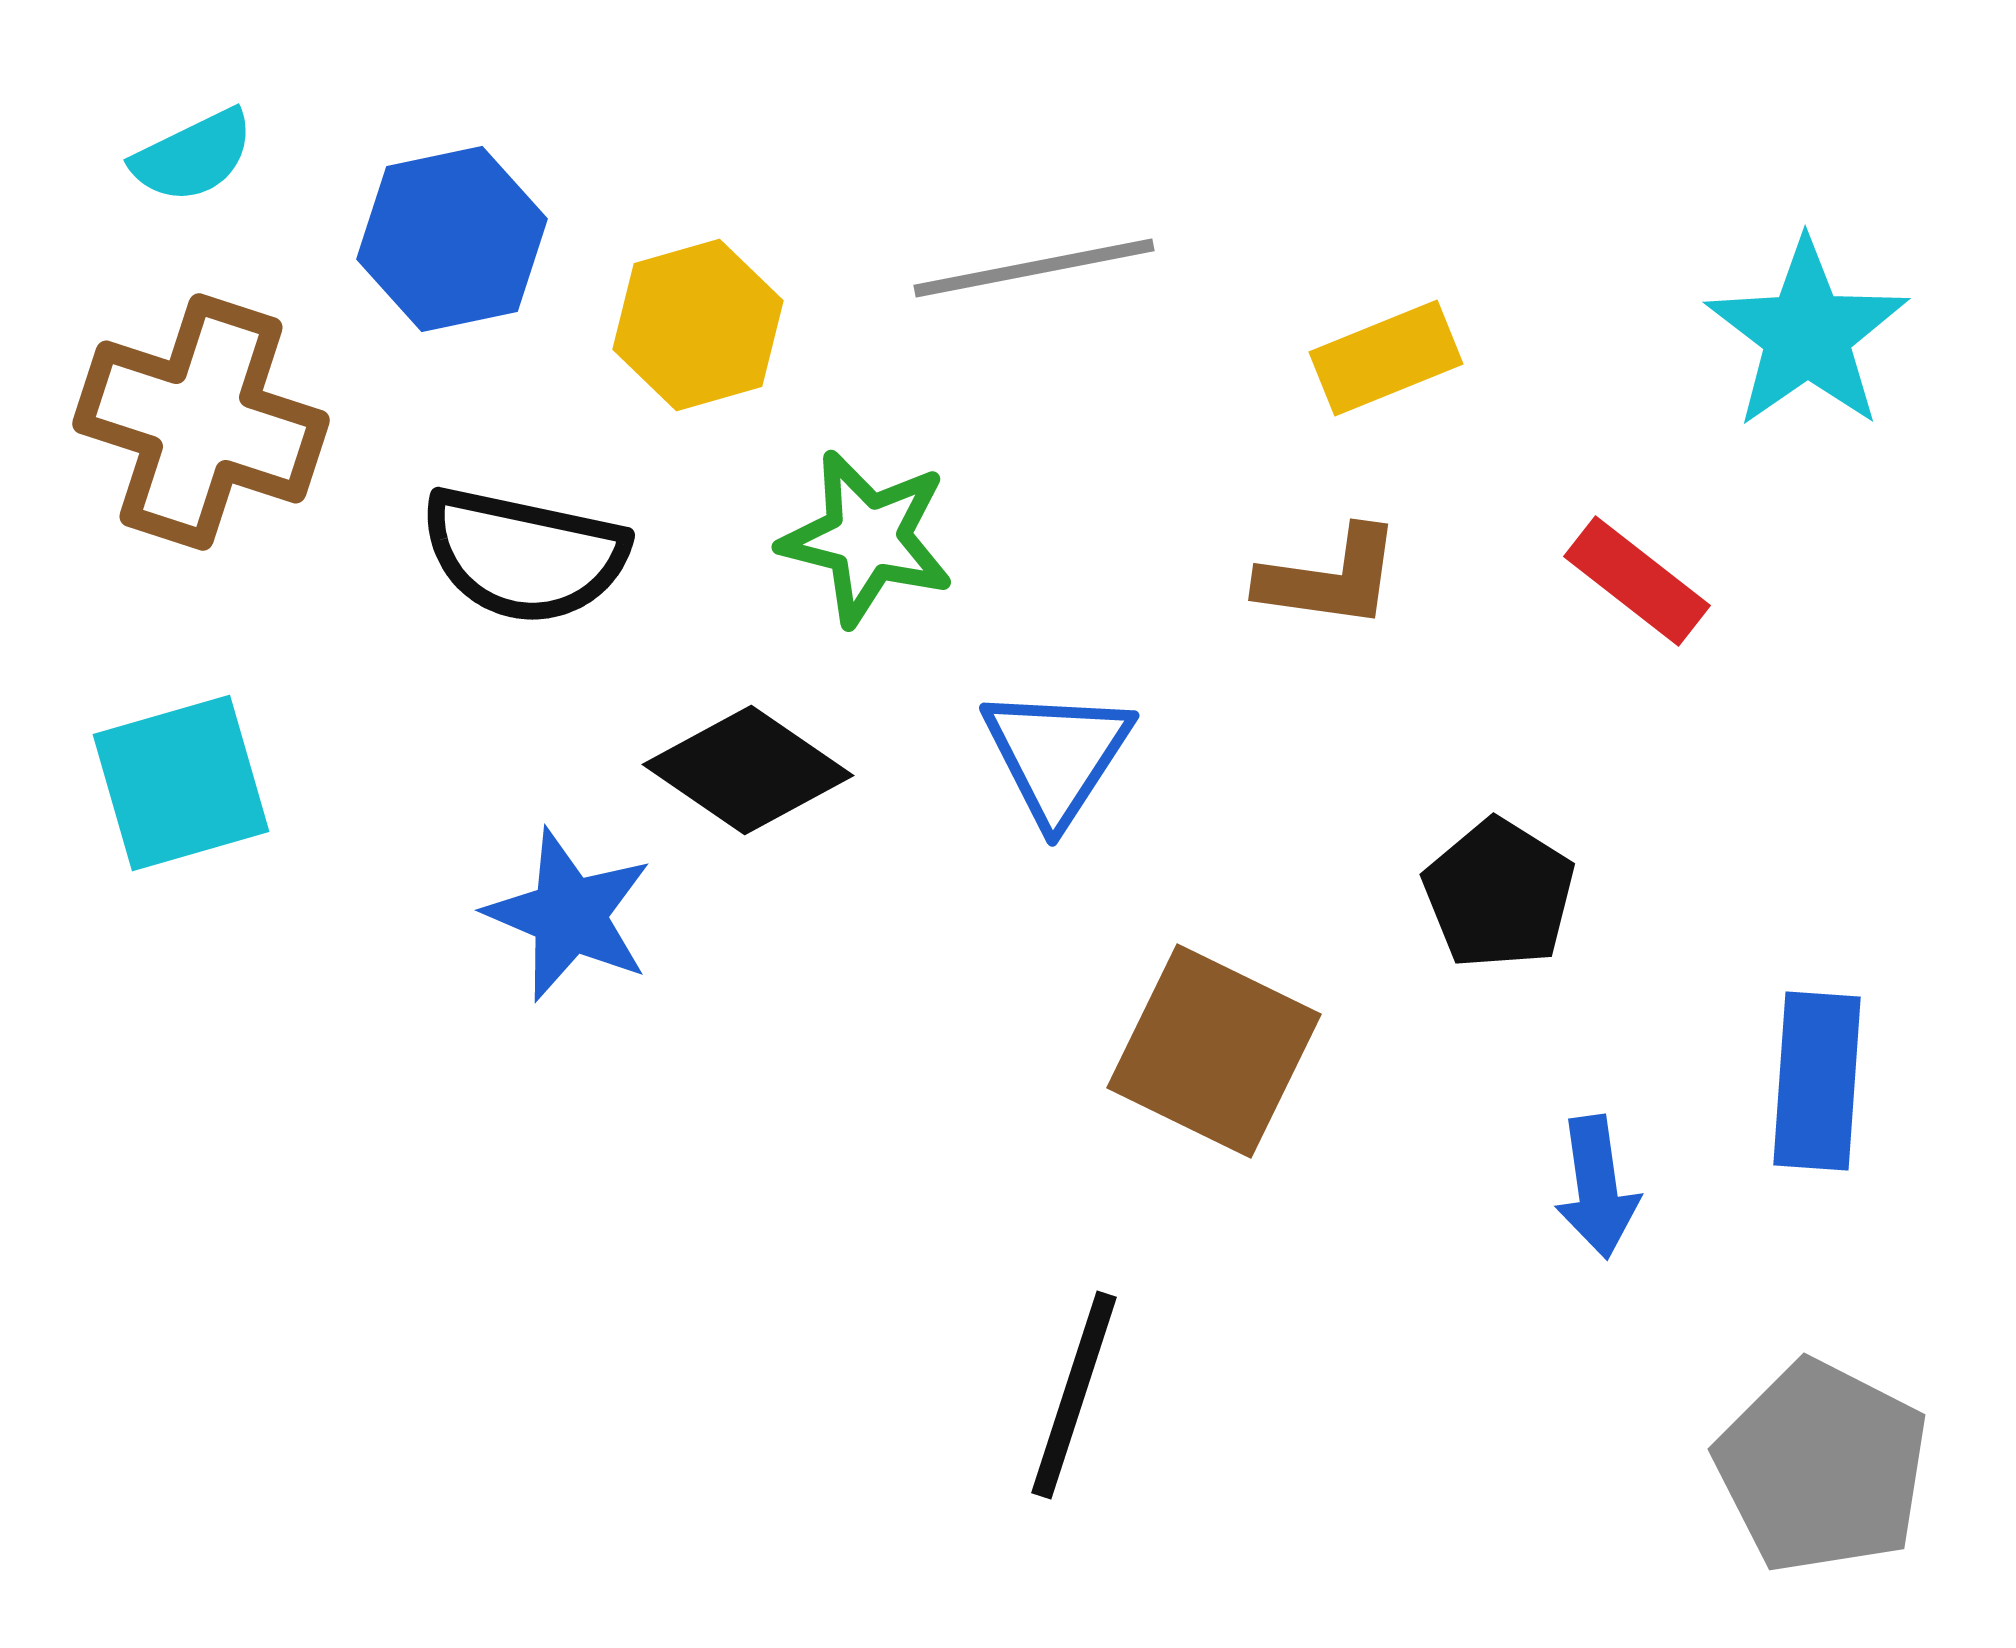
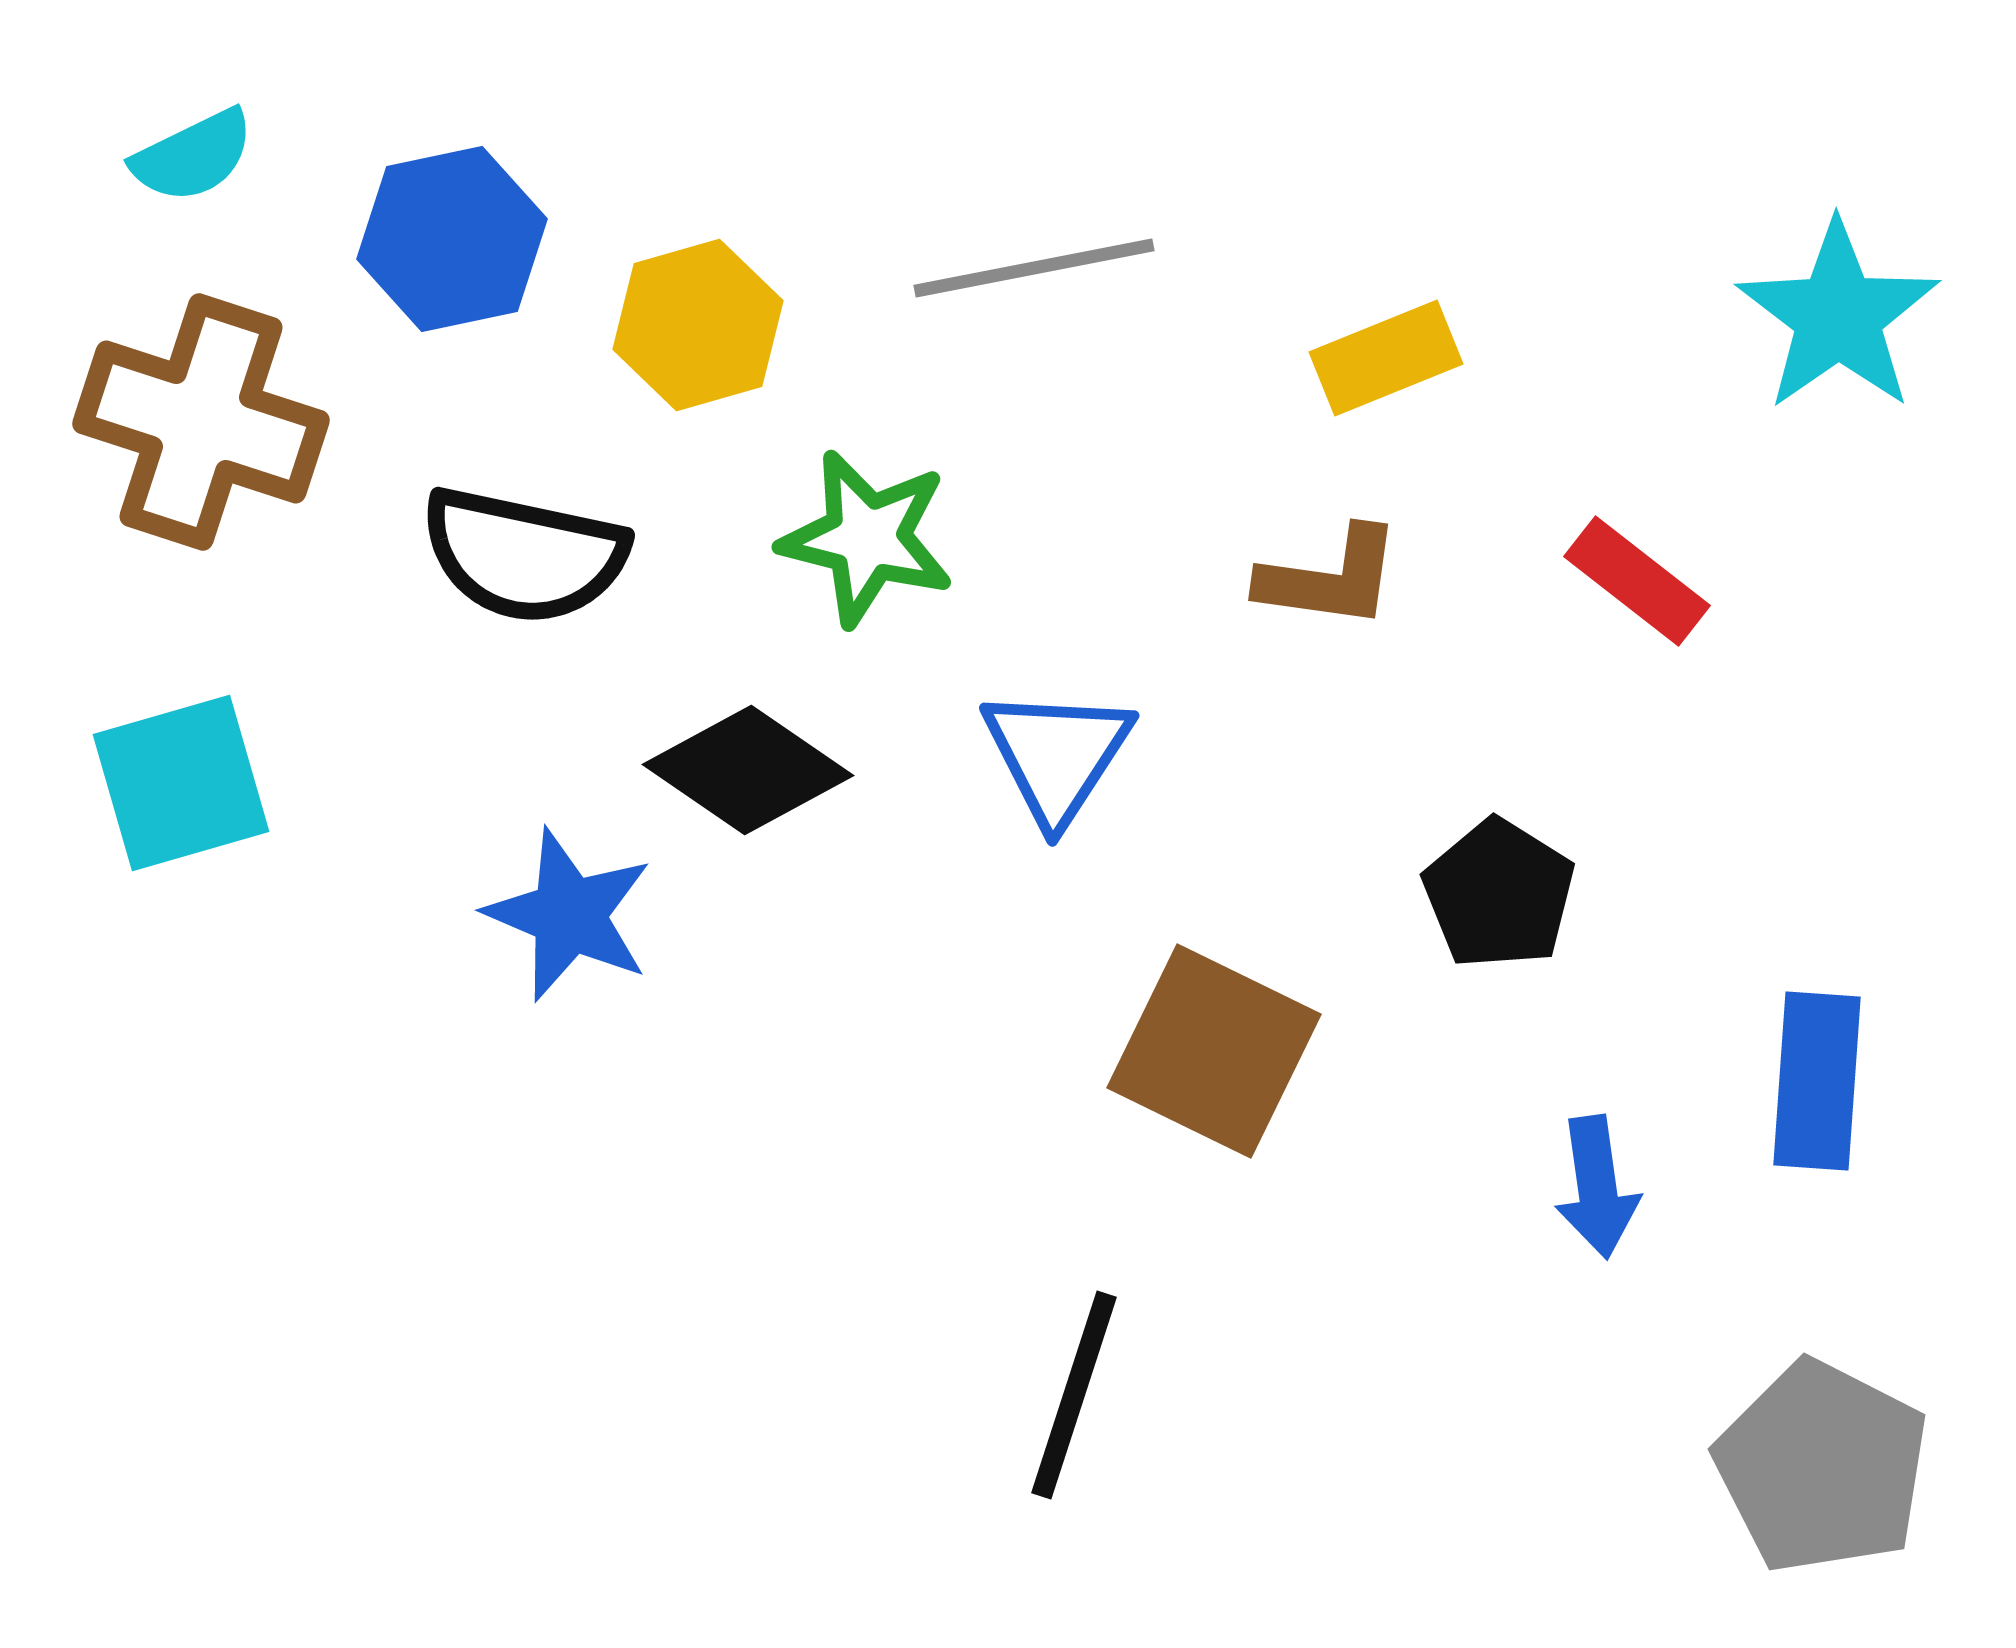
cyan star: moved 31 px right, 18 px up
